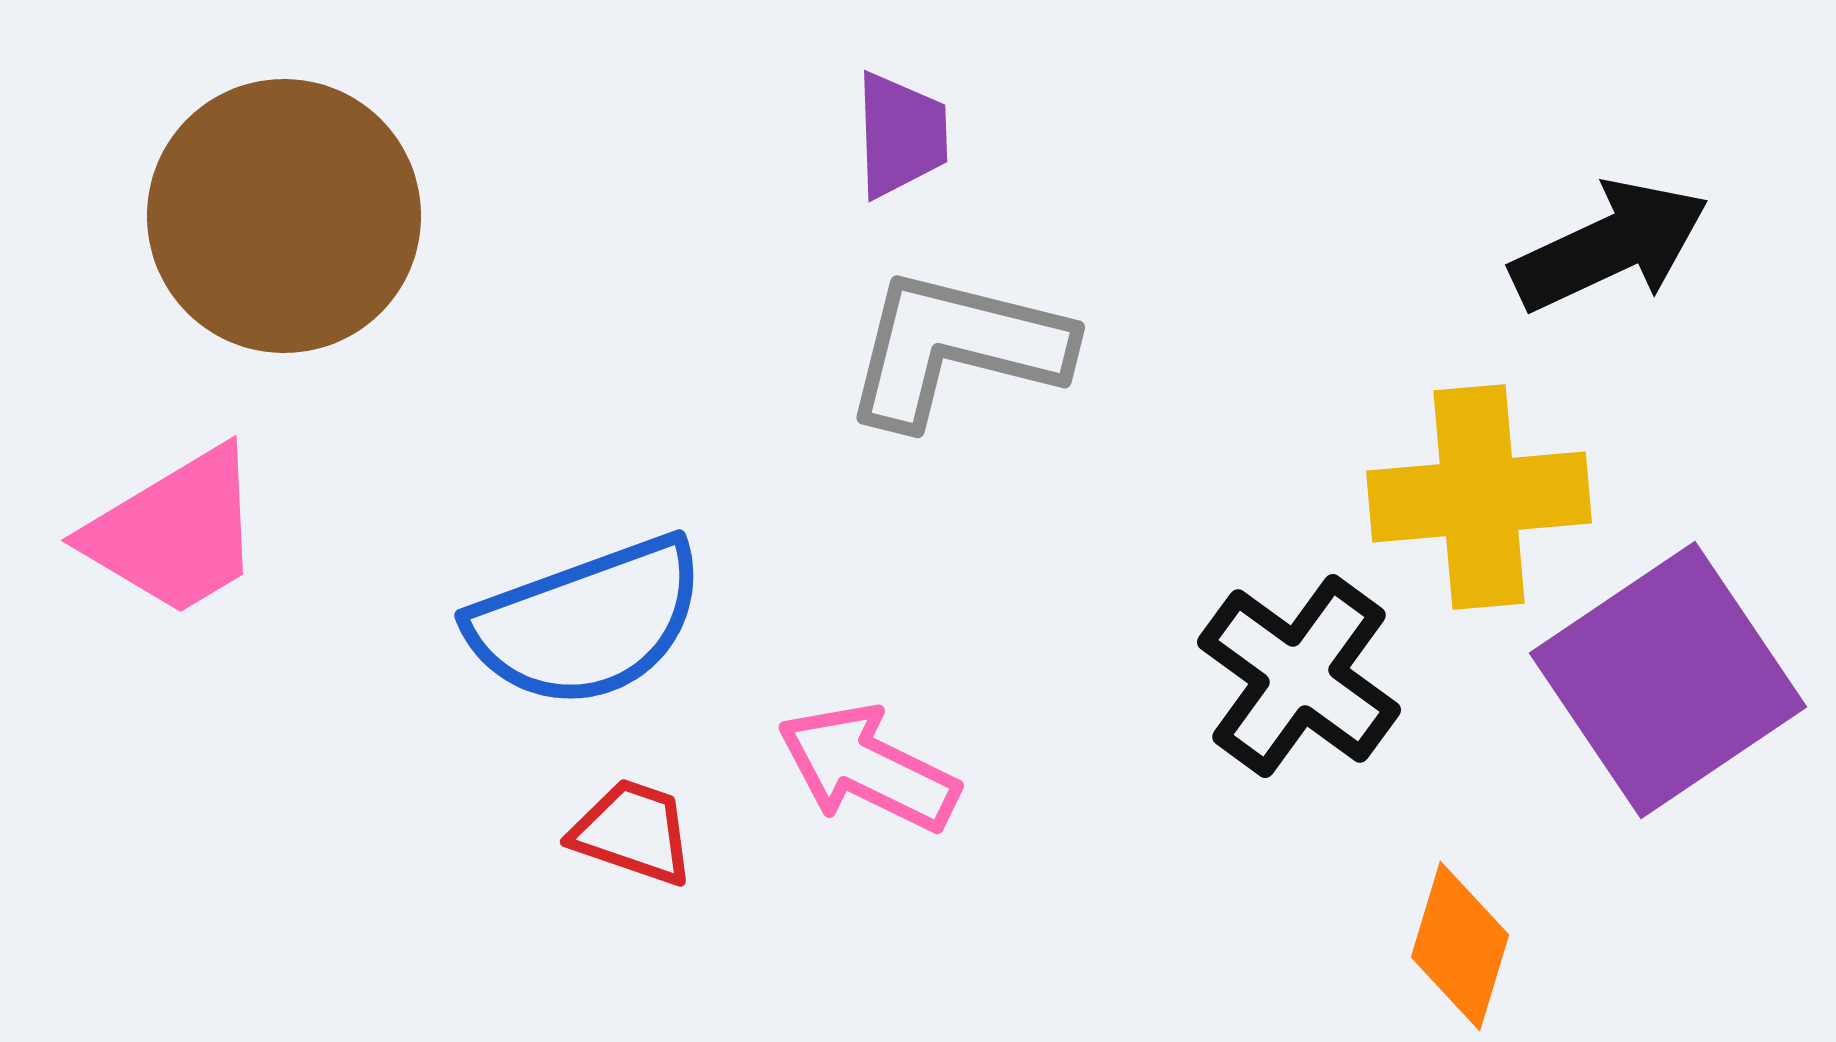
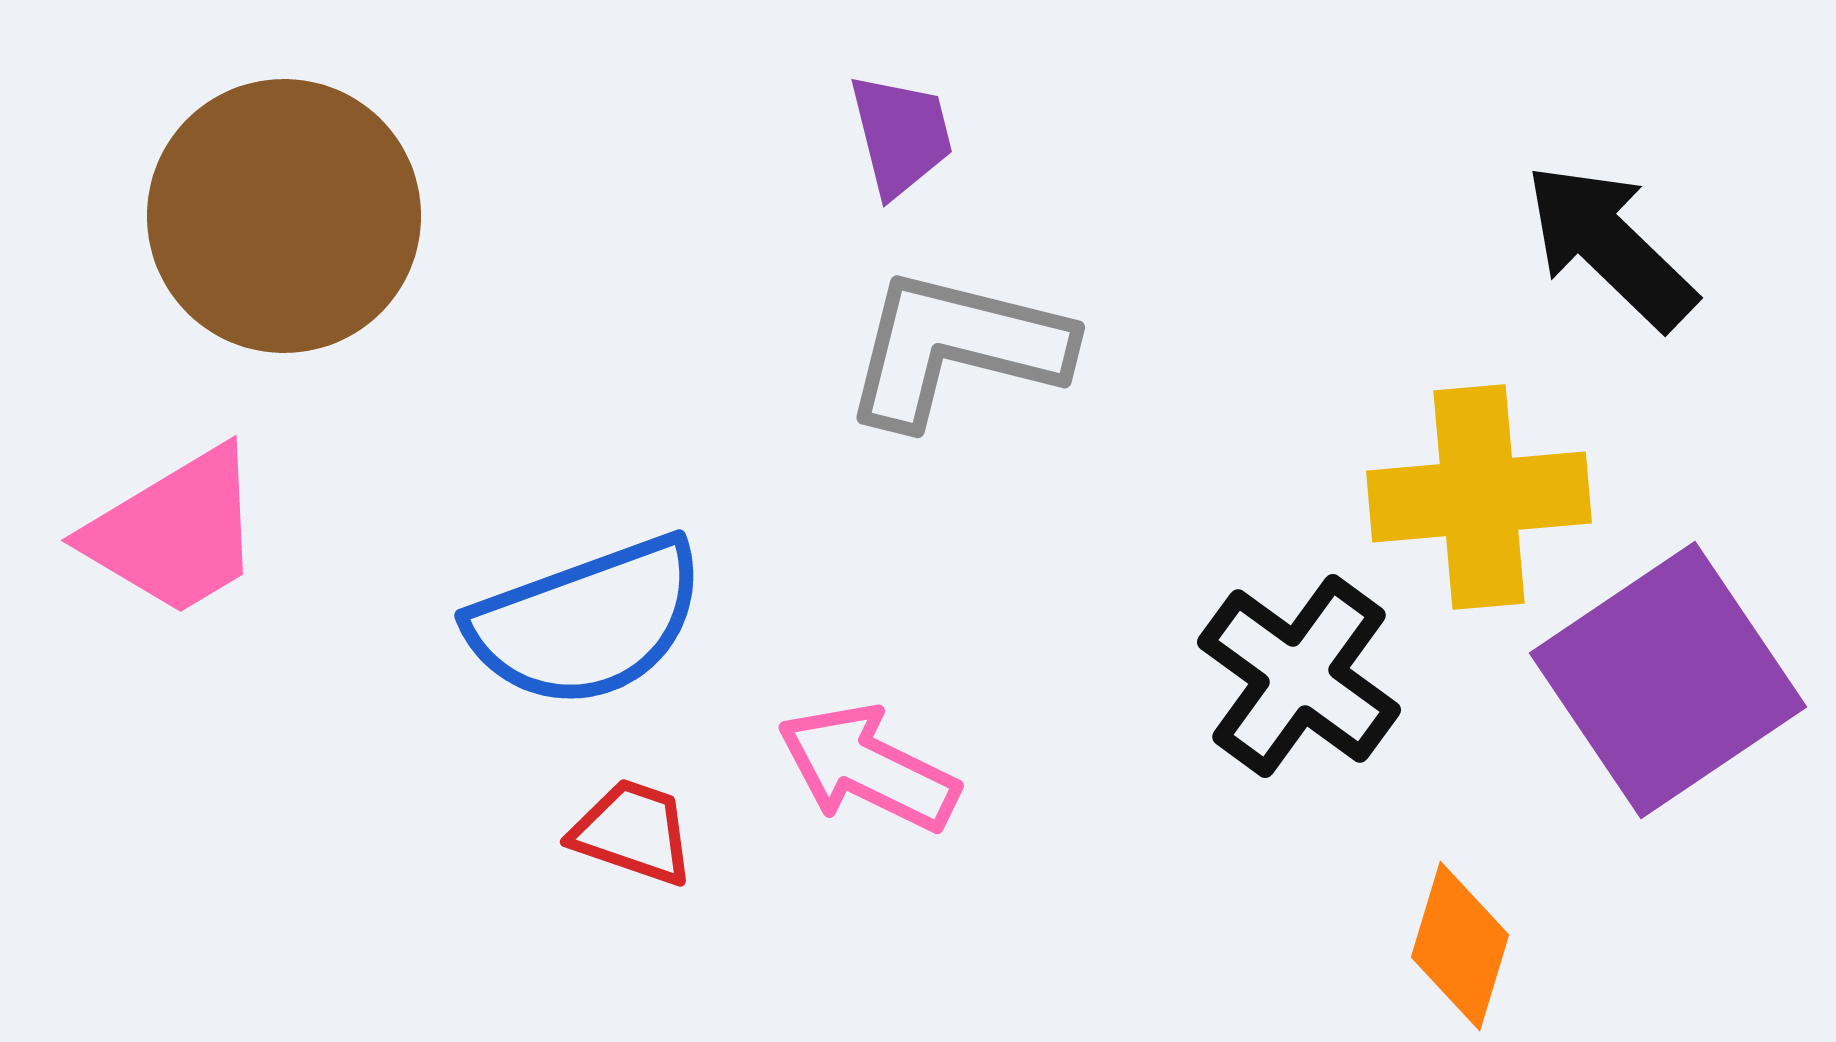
purple trapezoid: rotated 12 degrees counterclockwise
black arrow: rotated 111 degrees counterclockwise
